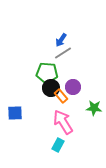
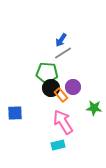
orange rectangle: moved 1 px up
cyan rectangle: rotated 48 degrees clockwise
